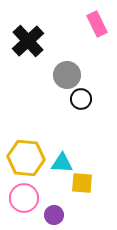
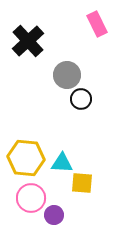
pink circle: moved 7 px right
